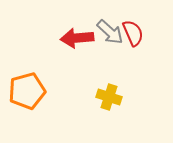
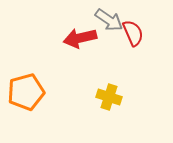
gray arrow: moved 1 px left, 12 px up; rotated 8 degrees counterclockwise
red arrow: moved 3 px right; rotated 8 degrees counterclockwise
orange pentagon: moved 1 px left, 1 px down
